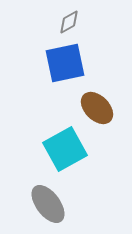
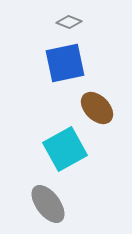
gray diamond: rotated 50 degrees clockwise
